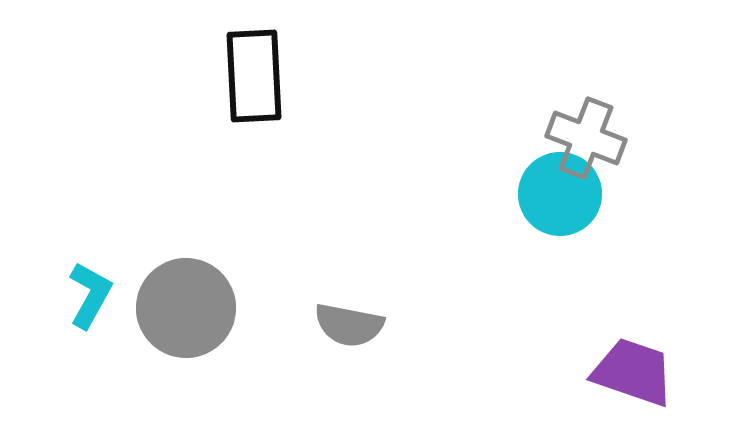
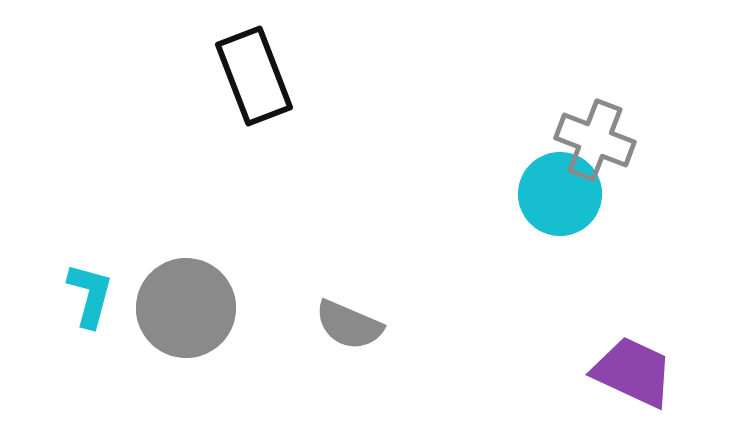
black rectangle: rotated 18 degrees counterclockwise
gray cross: moved 9 px right, 2 px down
cyan L-shape: rotated 14 degrees counterclockwise
gray semicircle: rotated 12 degrees clockwise
purple trapezoid: rotated 6 degrees clockwise
